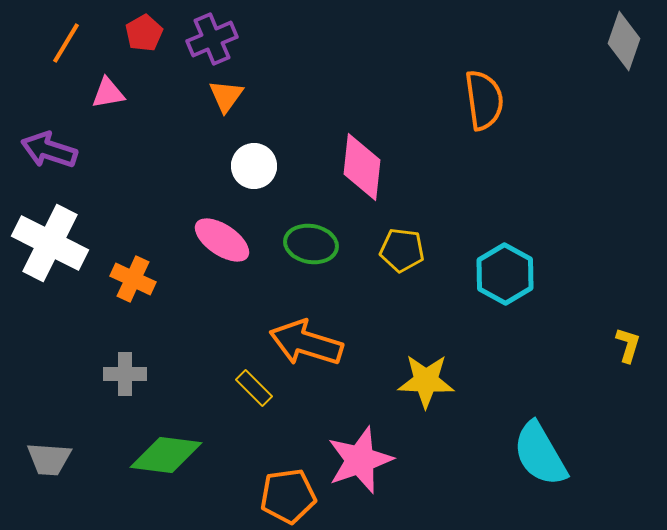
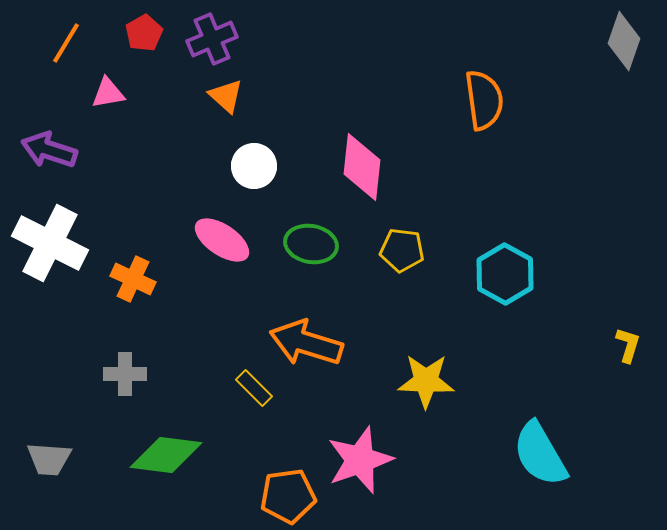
orange triangle: rotated 24 degrees counterclockwise
